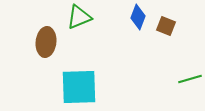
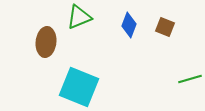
blue diamond: moved 9 px left, 8 px down
brown square: moved 1 px left, 1 px down
cyan square: rotated 24 degrees clockwise
